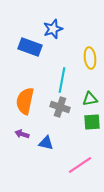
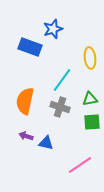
cyan line: rotated 25 degrees clockwise
purple arrow: moved 4 px right, 2 px down
